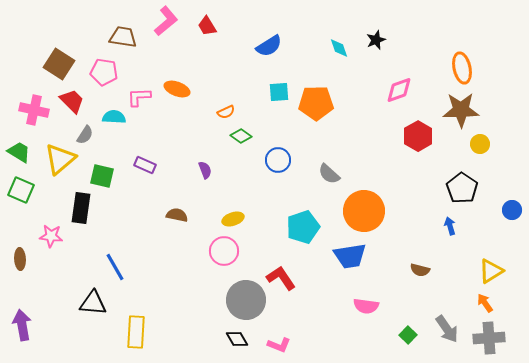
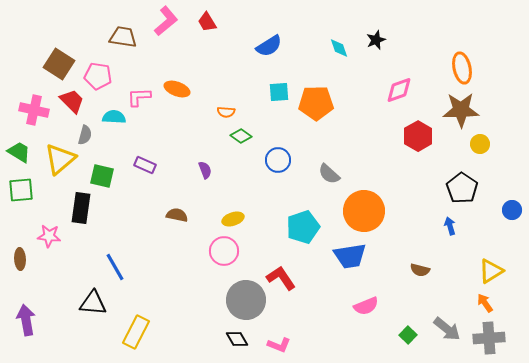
red trapezoid at (207, 26): moved 4 px up
pink pentagon at (104, 72): moved 6 px left, 4 px down
orange semicircle at (226, 112): rotated 30 degrees clockwise
gray semicircle at (85, 135): rotated 18 degrees counterclockwise
green square at (21, 190): rotated 28 degrees counterclockwise
pink star at (51, 236): moved 2 px left
pink semicircle at (366, 306): rotated 30 degrees counterclockwise
purple arrow at (22, 325): moved 4 px right, 5 px up
gray arrow at (447, 329): rotated 16 degrees counterclockwise
yellow rectangle at (136, 332): rotated 24 degrees clockwise
